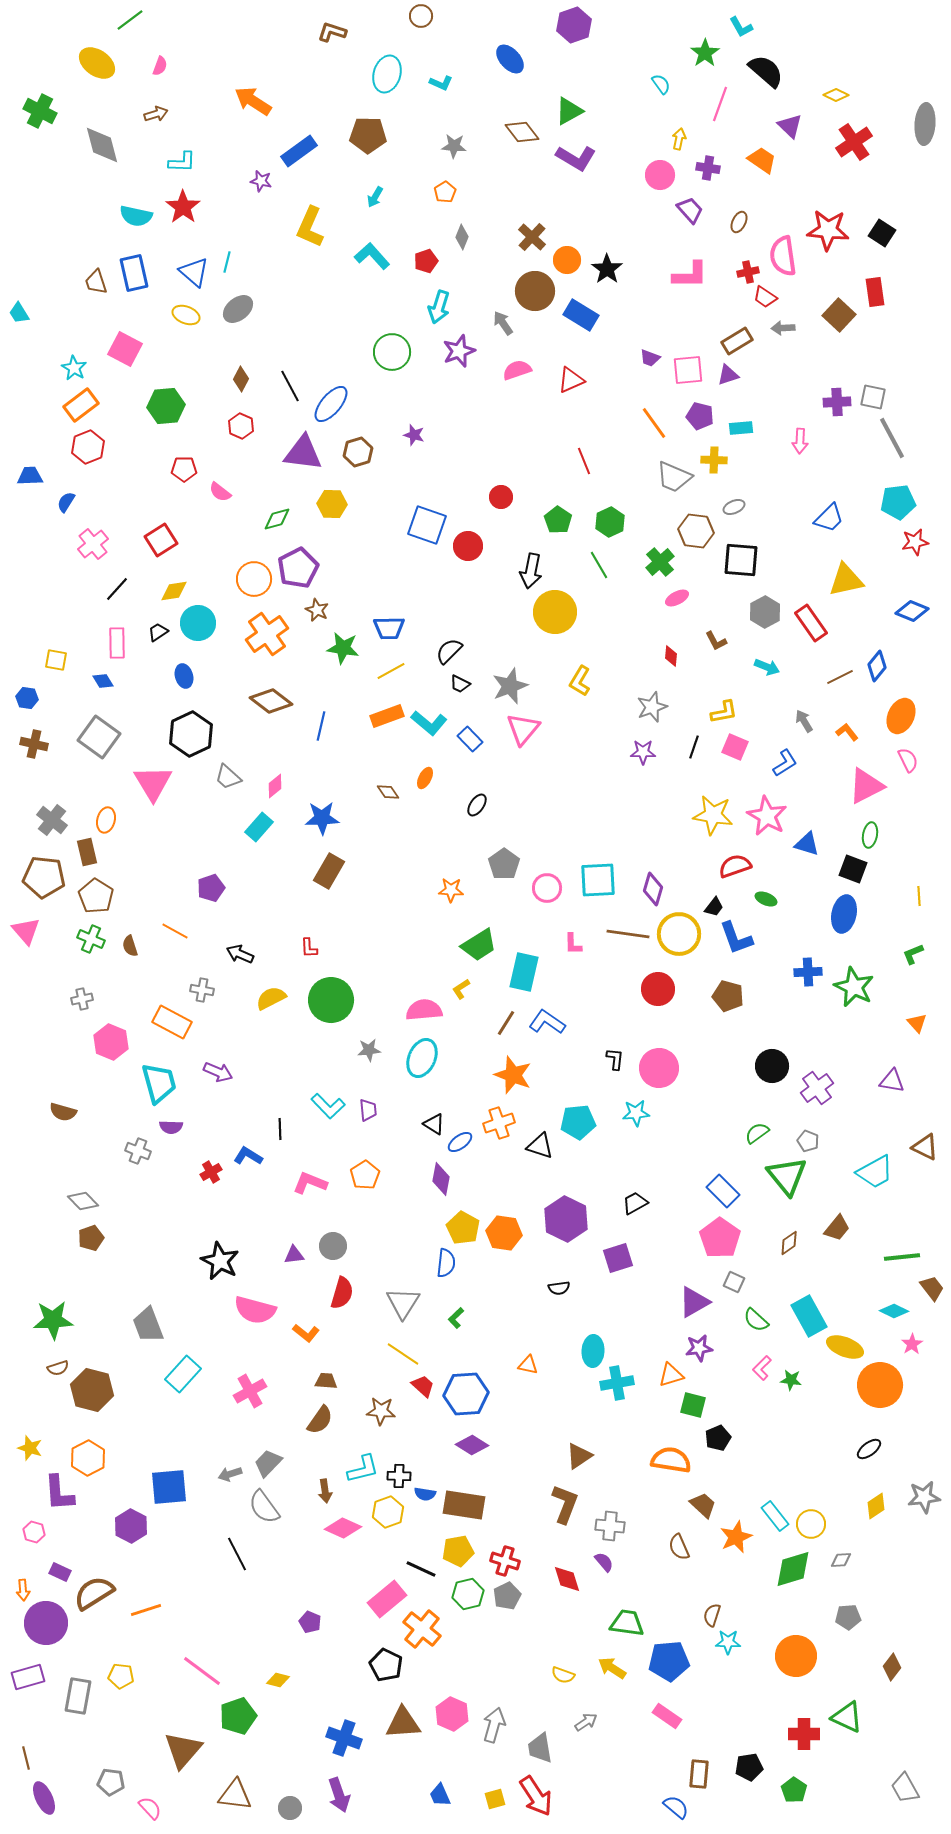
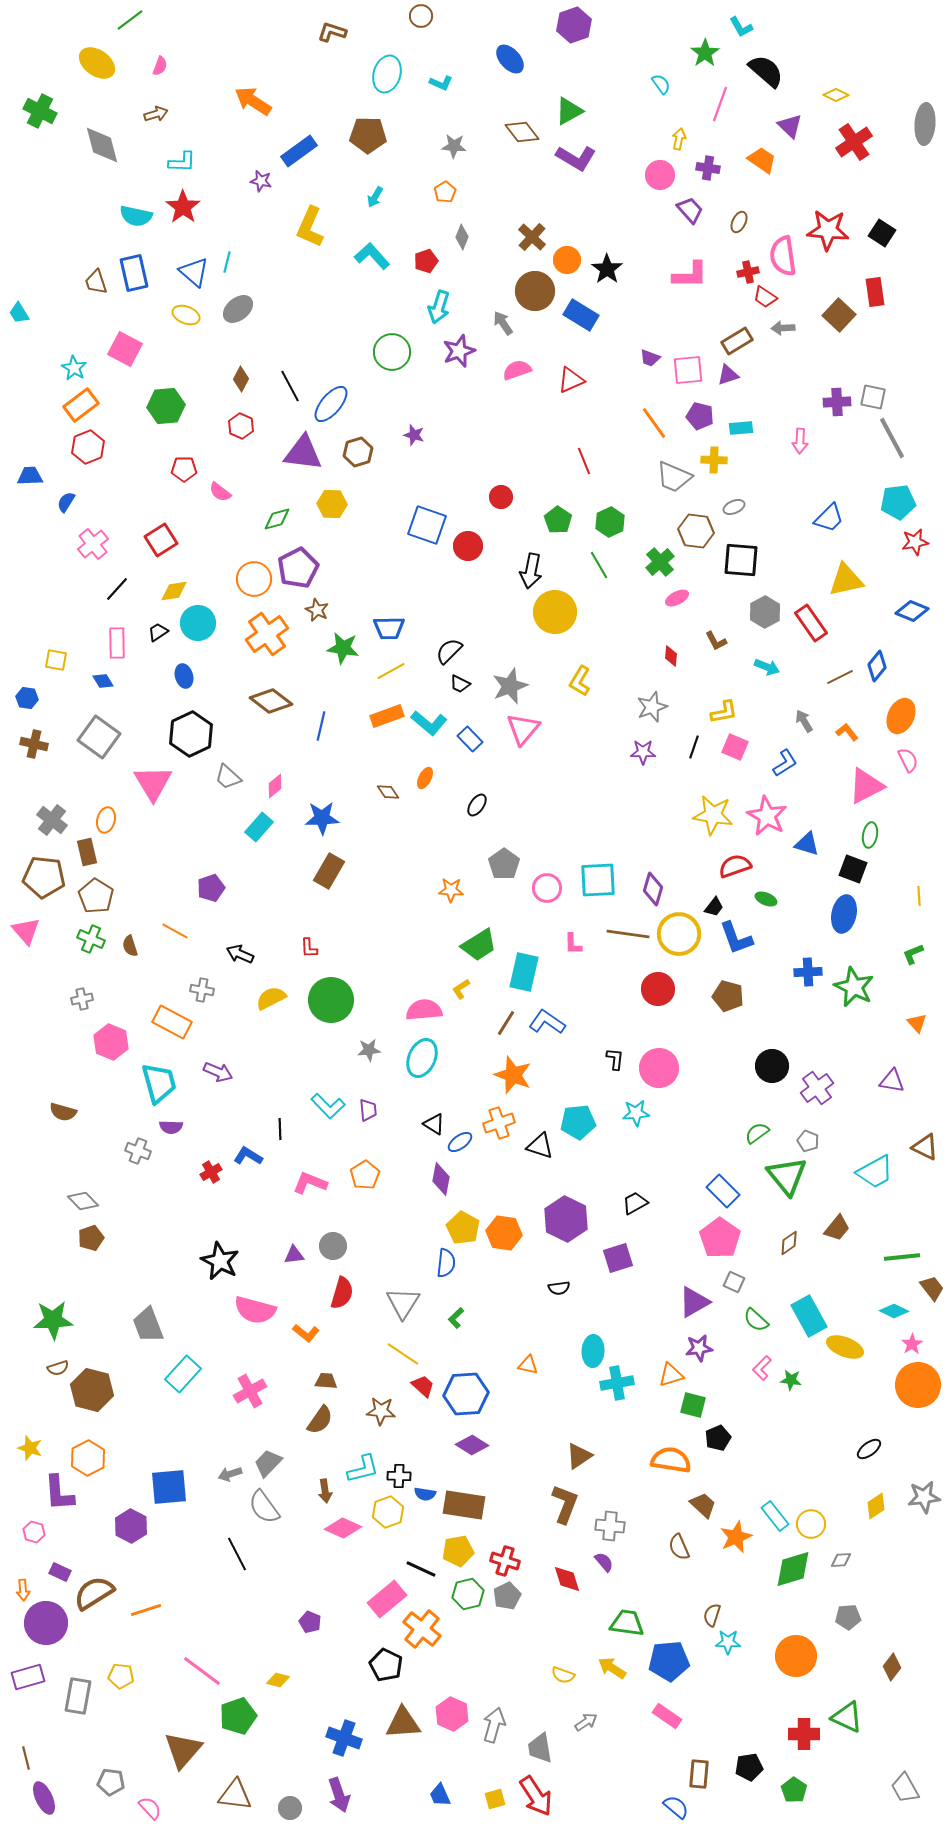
orange circle at (880, 1385): moved 38 px right
